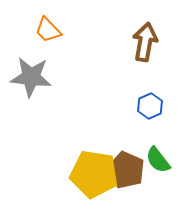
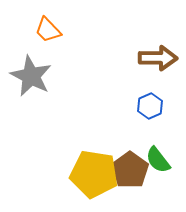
brown arrow: moved 13 px right, 16 px down; rotated 81 degrees clockwise
gray star: moved 1 px up; rotated 21 degrees clockwise
brown pentagon: moved 4 px right; rotated 12 degrees clockwise
